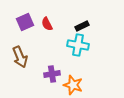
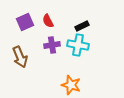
red semicircle: moved 1 px right, 3 px up
purple cross: moved 29 px up
orange star: moved 2 px left
